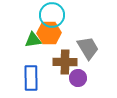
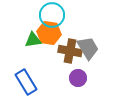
orange hexagon: rotated 10 degrees clockwise
brown cross: moved 5 px right, 11 px up; rotated 10 degrees clockwise
blue rectangle: moved 5 px left, 4 px down; rotated 30 degrees counterclockwise
